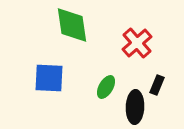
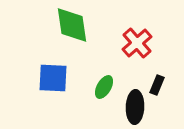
blue square: moved 4 px right
green ellipse: moved 2 px left
